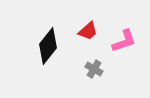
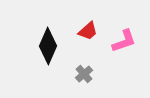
black diamond: rotated 15 degrees counterclockwise
gray cross: moved 10 px left, 5 px down; rotated 18 degrees clockwise
